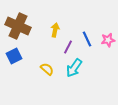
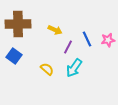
brown cross: moved 2 px up; rotated 25 degrees counterclockwise
yellow arrow: rotated 104 degrees clockwise
blue square: rotated 28 degrees counterclockwise
